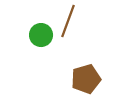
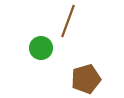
green circle: moved 13 px down
